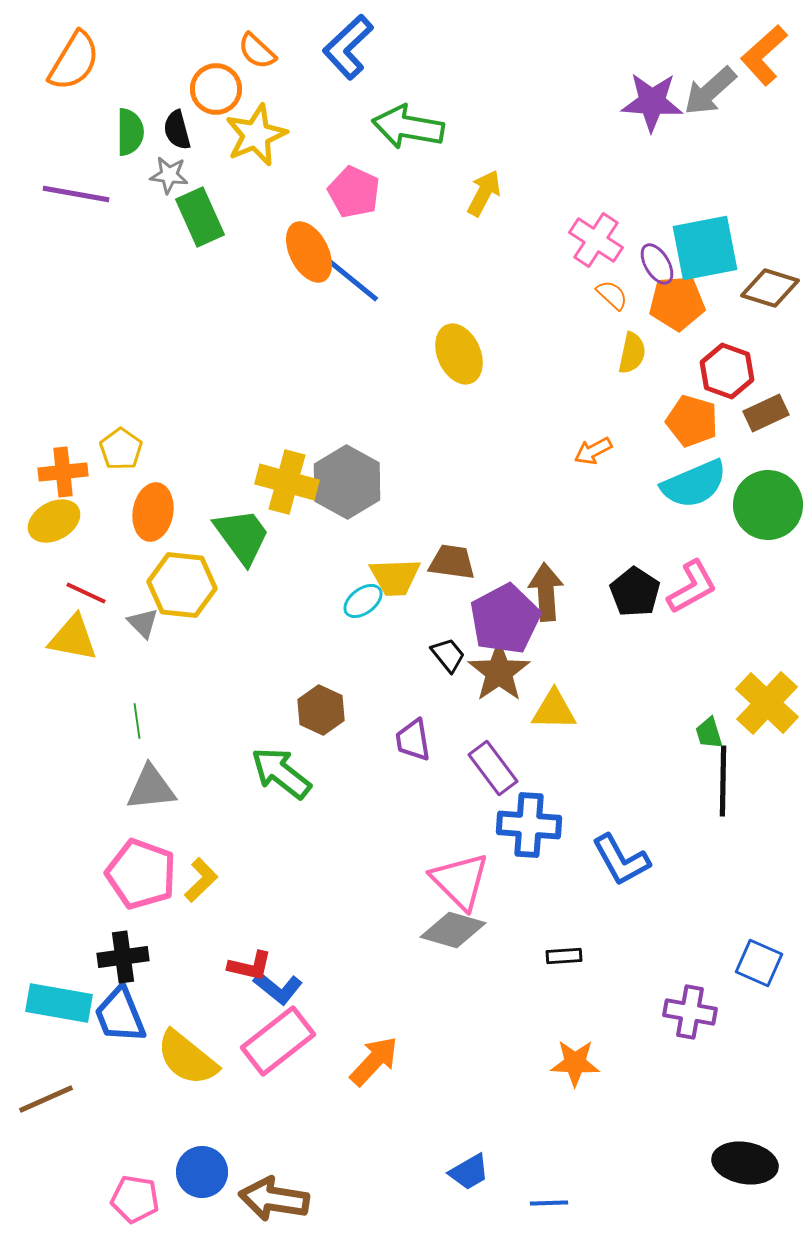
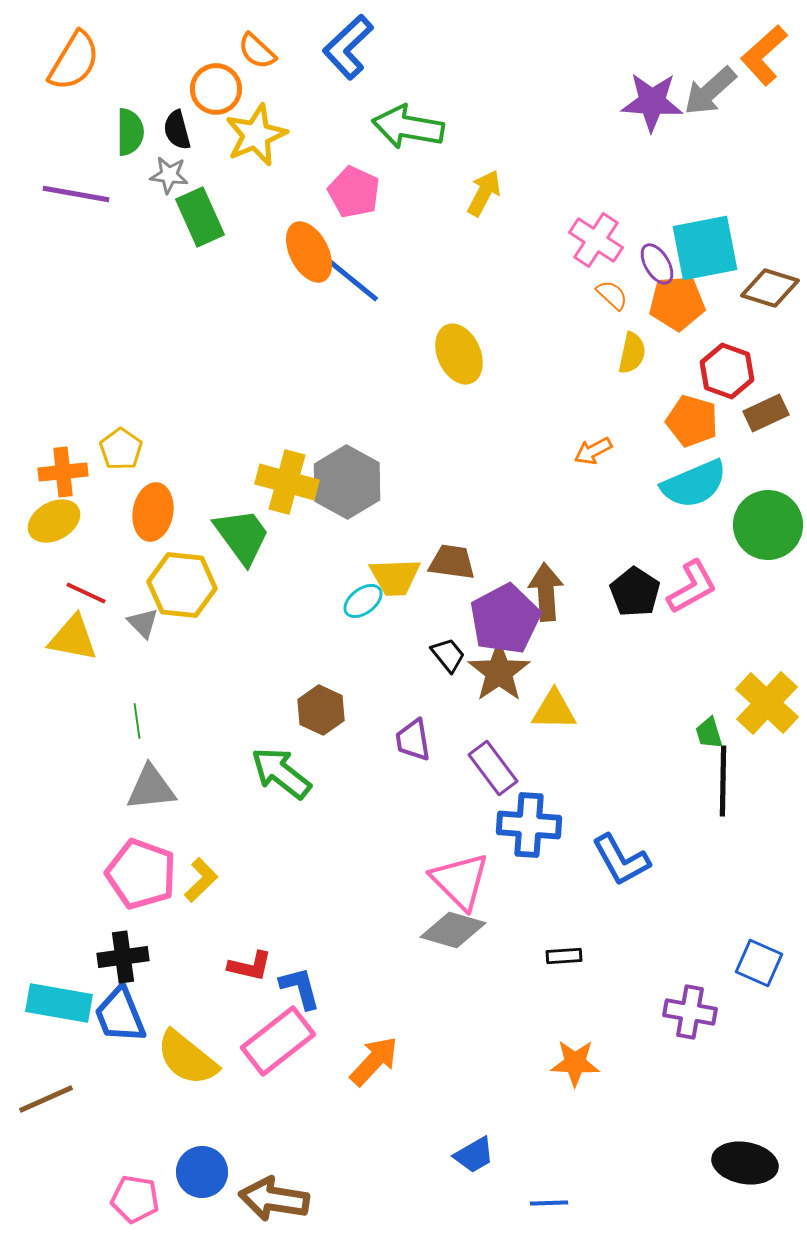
green circle at (768, 505): moved 20 px down
blue L-shape at (278, 988): moved 22 px right; rotated 144 degrees counterclockwise
blue trapezoid at (469, 1172): moved 5 px right, 17 px up
